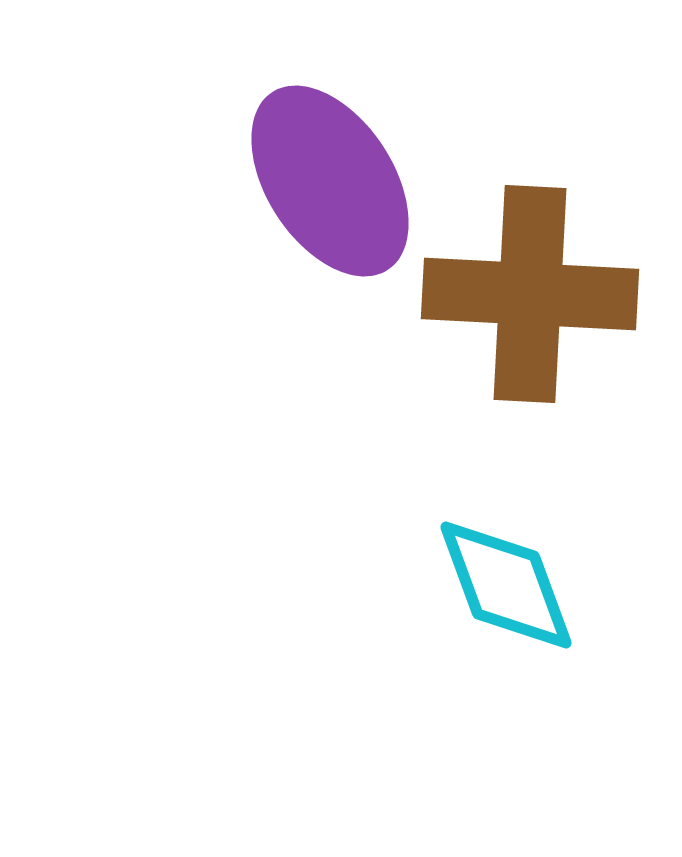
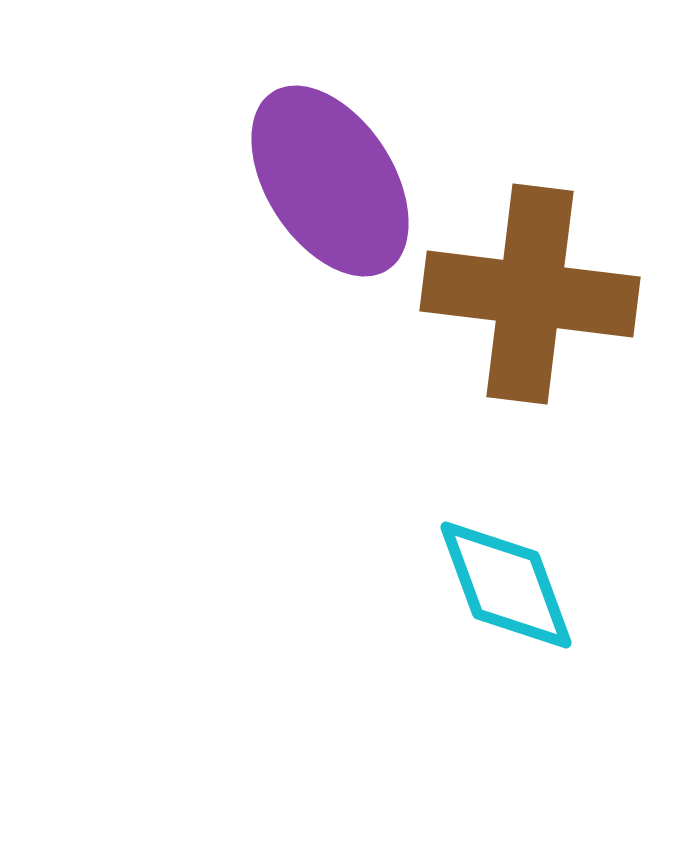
brown cross: rotated 4 degrees clockwise
